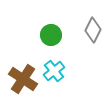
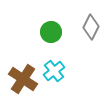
gray diamond: moved 2 px left, 3 px up
green circle: moved 3 px up
